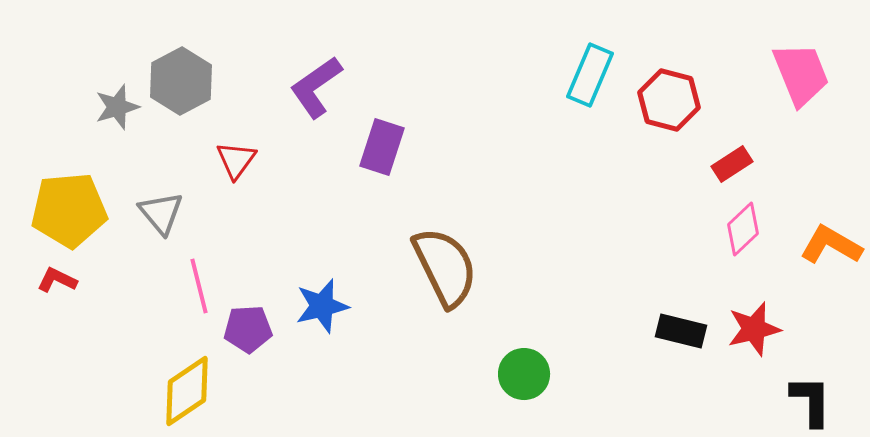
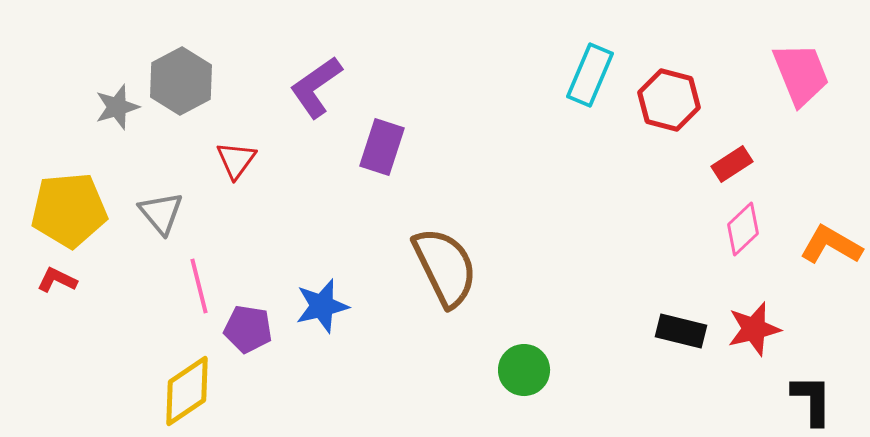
purple pentagon: rotated 12 degrees clockwise
green circle: moved 4 px up
black L-shape: moved 1 px right, 1 px up
